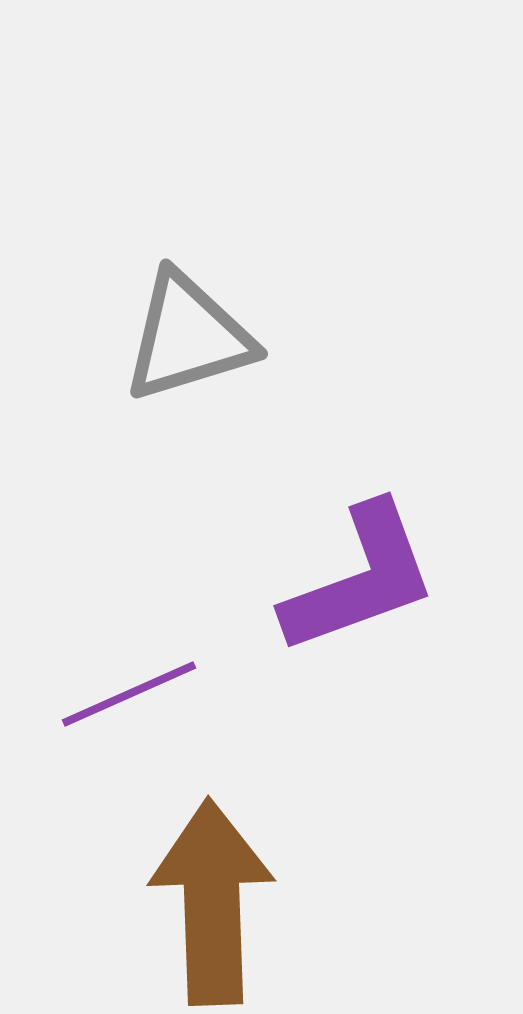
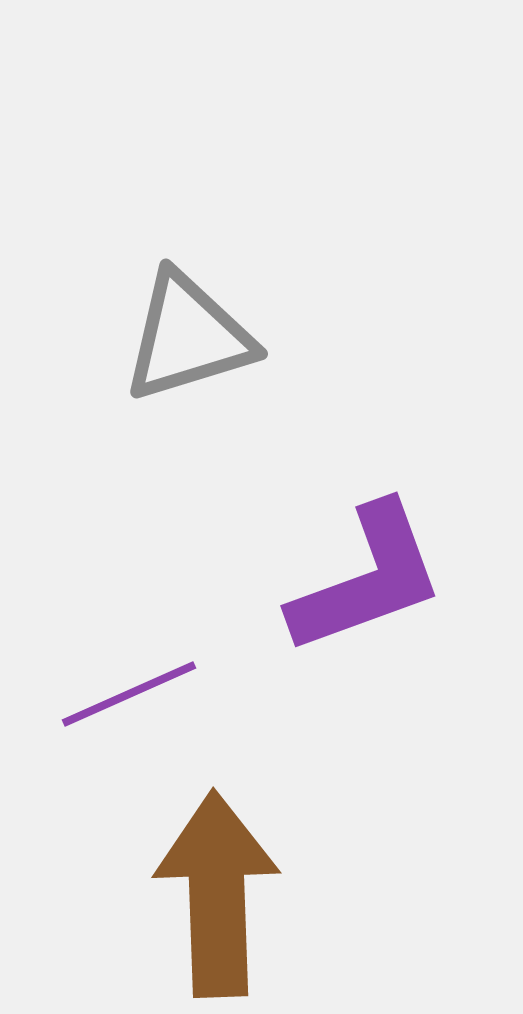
purple L-shape: moved 7 px right
brown arrow: moved 5 px right, 8 px up
